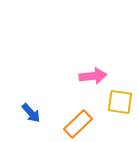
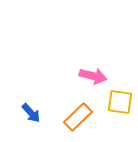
pink arrow: rotated 20 degrees clockwise
orange rectangle: moved 7 px up
